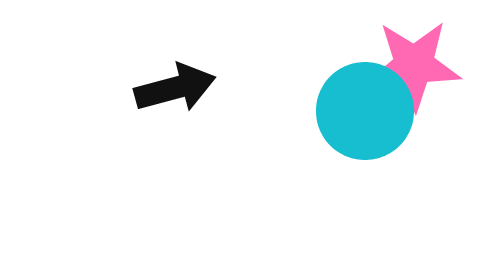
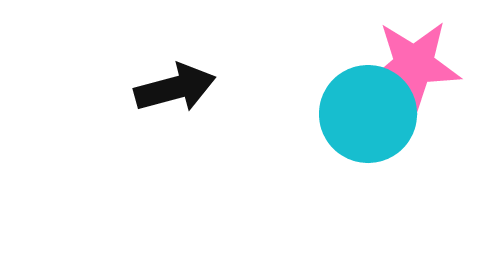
cyan circle: moved 3 px right, 3 px down
